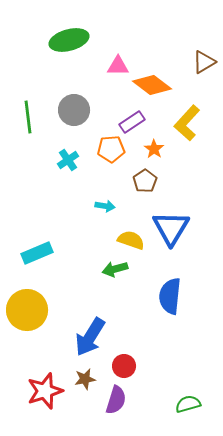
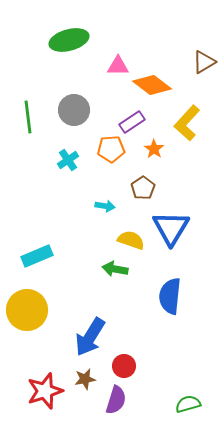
brown pentagon: moved 2 px left, 7 px down
cyan rectangle: moved 3 px down
green arrow: rotated 25 degrees clockwise
